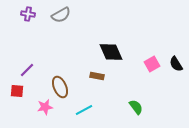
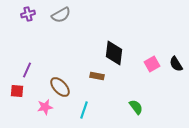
purple cross: rotated 24 degrees counterclockwise
black diamond: moved 3 px right, 1 px down; rotated 30 degrees clockwise
purple line: rotated 21 degrees counterclockwise
brown ellipse: rotated 20 degrees counterclockwise
cyan line: rotated 42 degrees counterclockwise
